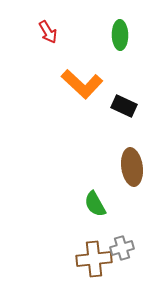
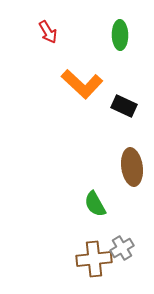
gray cross: rotated 15 degrees counterclockwise
